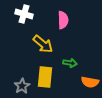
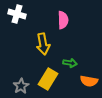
white cross: moved 7 px left
yellow arrow: rotated 40 degrees clockwise
yellow rectangle: moved 3 px right, 2 px down; rotated 25 degrees clockwise
orange semicircle: moved 1 px left, 1 px up
gray star: moved 1 px left
